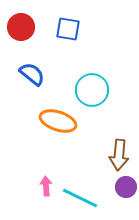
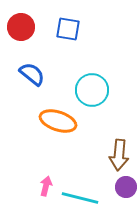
pink arrow: rotated 18 degrees clockwise
cyan line: rotated 12 degrees counterclockwise
